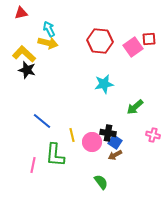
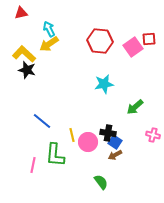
yellow arrow: moved 1 px right, 1 px down; rotated 132 degrees clockwise
pink circle: moved 4 px left
